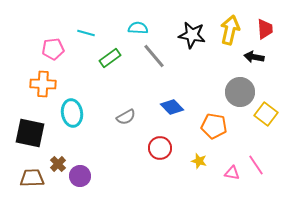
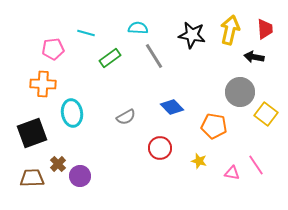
gray line: rotated 8 degrees clockwise
black square: moved 2 px right; rotated 32 degrees counterclockwise
